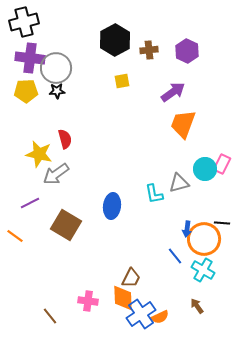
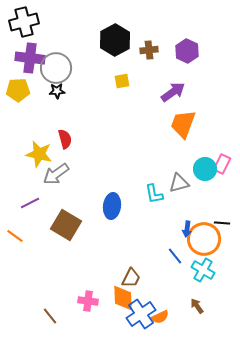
yellow pentagon: moved 8 px left, 1 px up
